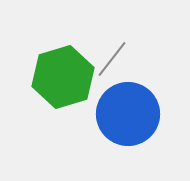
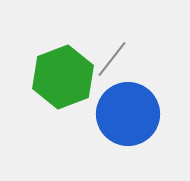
green hexagon: rotated 4 degrees counterclockwise
